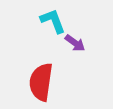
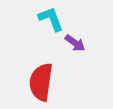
cyan L-shape: moved 2 px left, 2 px up
